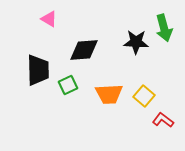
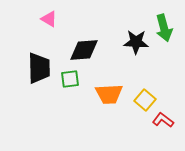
black trapezoid: moved 1 px right, 2 px up
green square: moved 2 px right, 6 px up; rotated 18 degrees clockwise
yellow square: moved 1 px right, 4 px down
